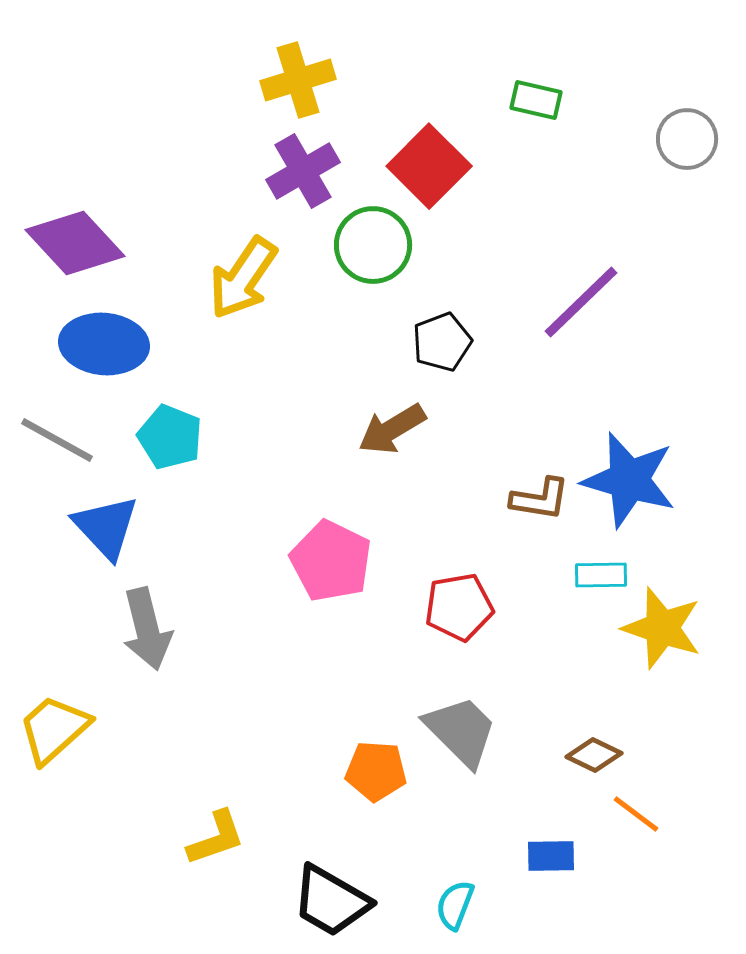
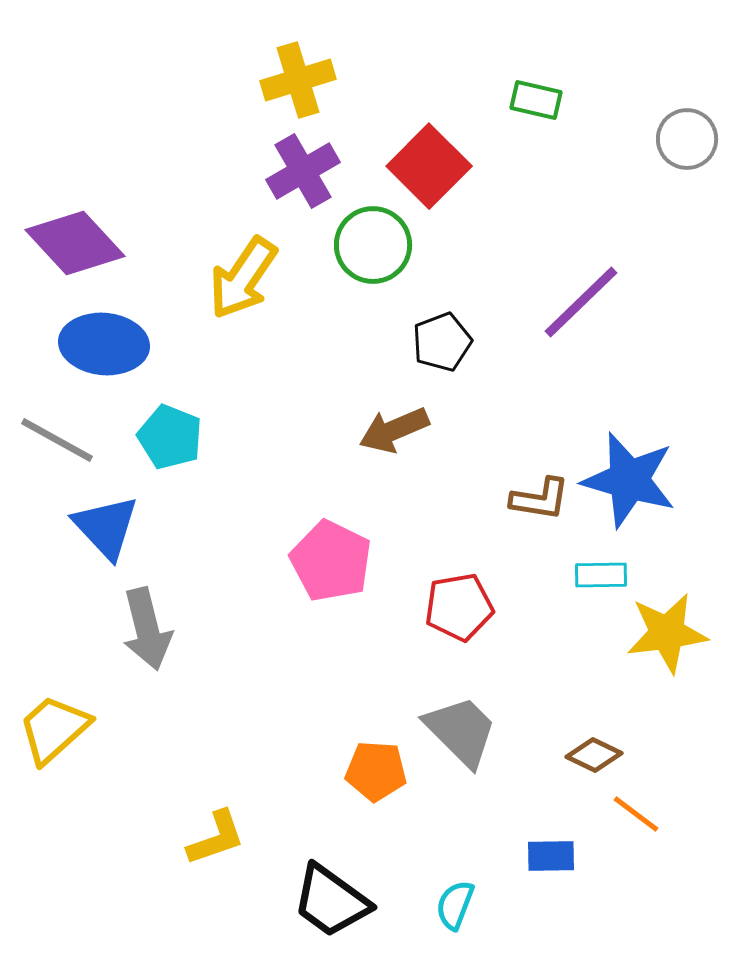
brown arrow: moved 2 px right, 1 px down; rotated 8 degrees clockwise
yellow star: moved 5 px right, 5 px down; rotated 26 degrees counterclockwise
black trapezoid: rotated 6 degrees clockwise
